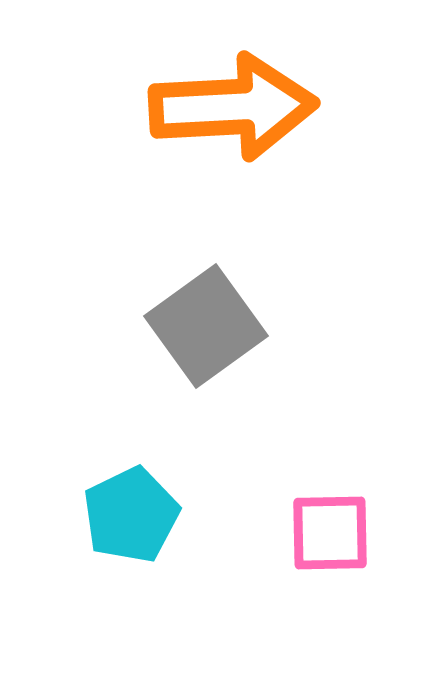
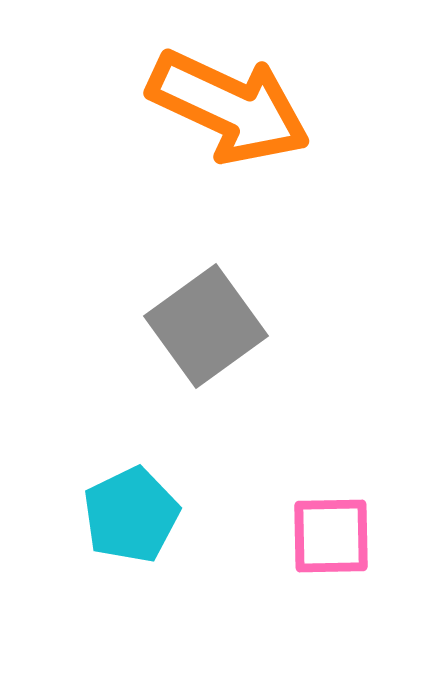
orange arrow: moved 4 px left; rotated 28 degrees clockwise
pink square: moved 1 px right, 3 px down
